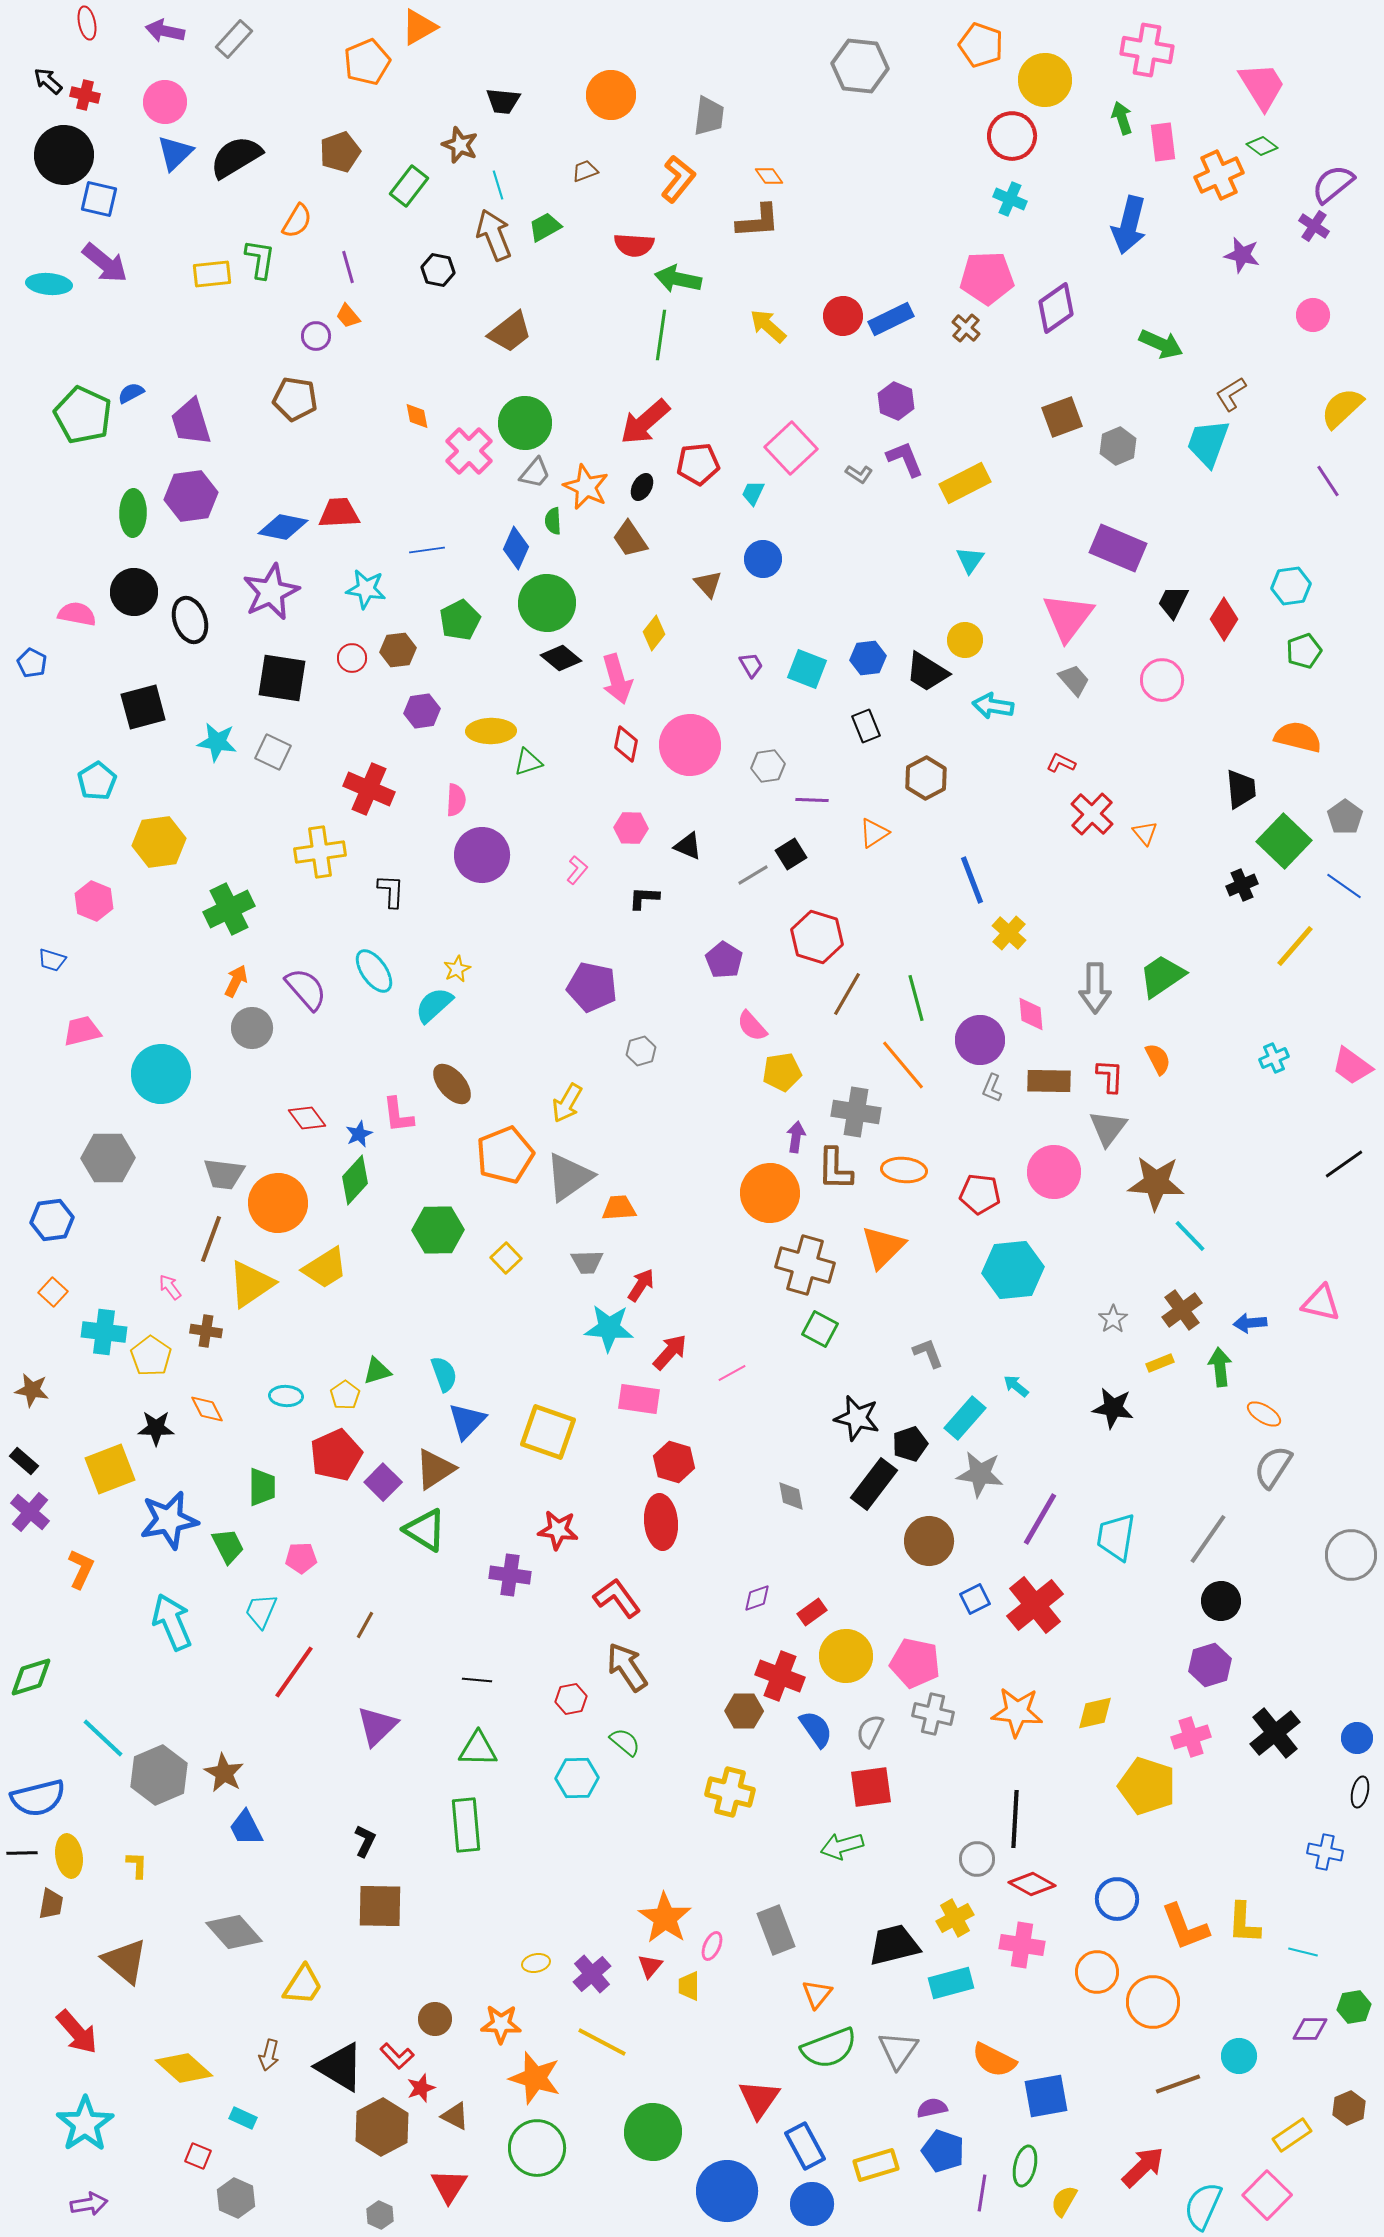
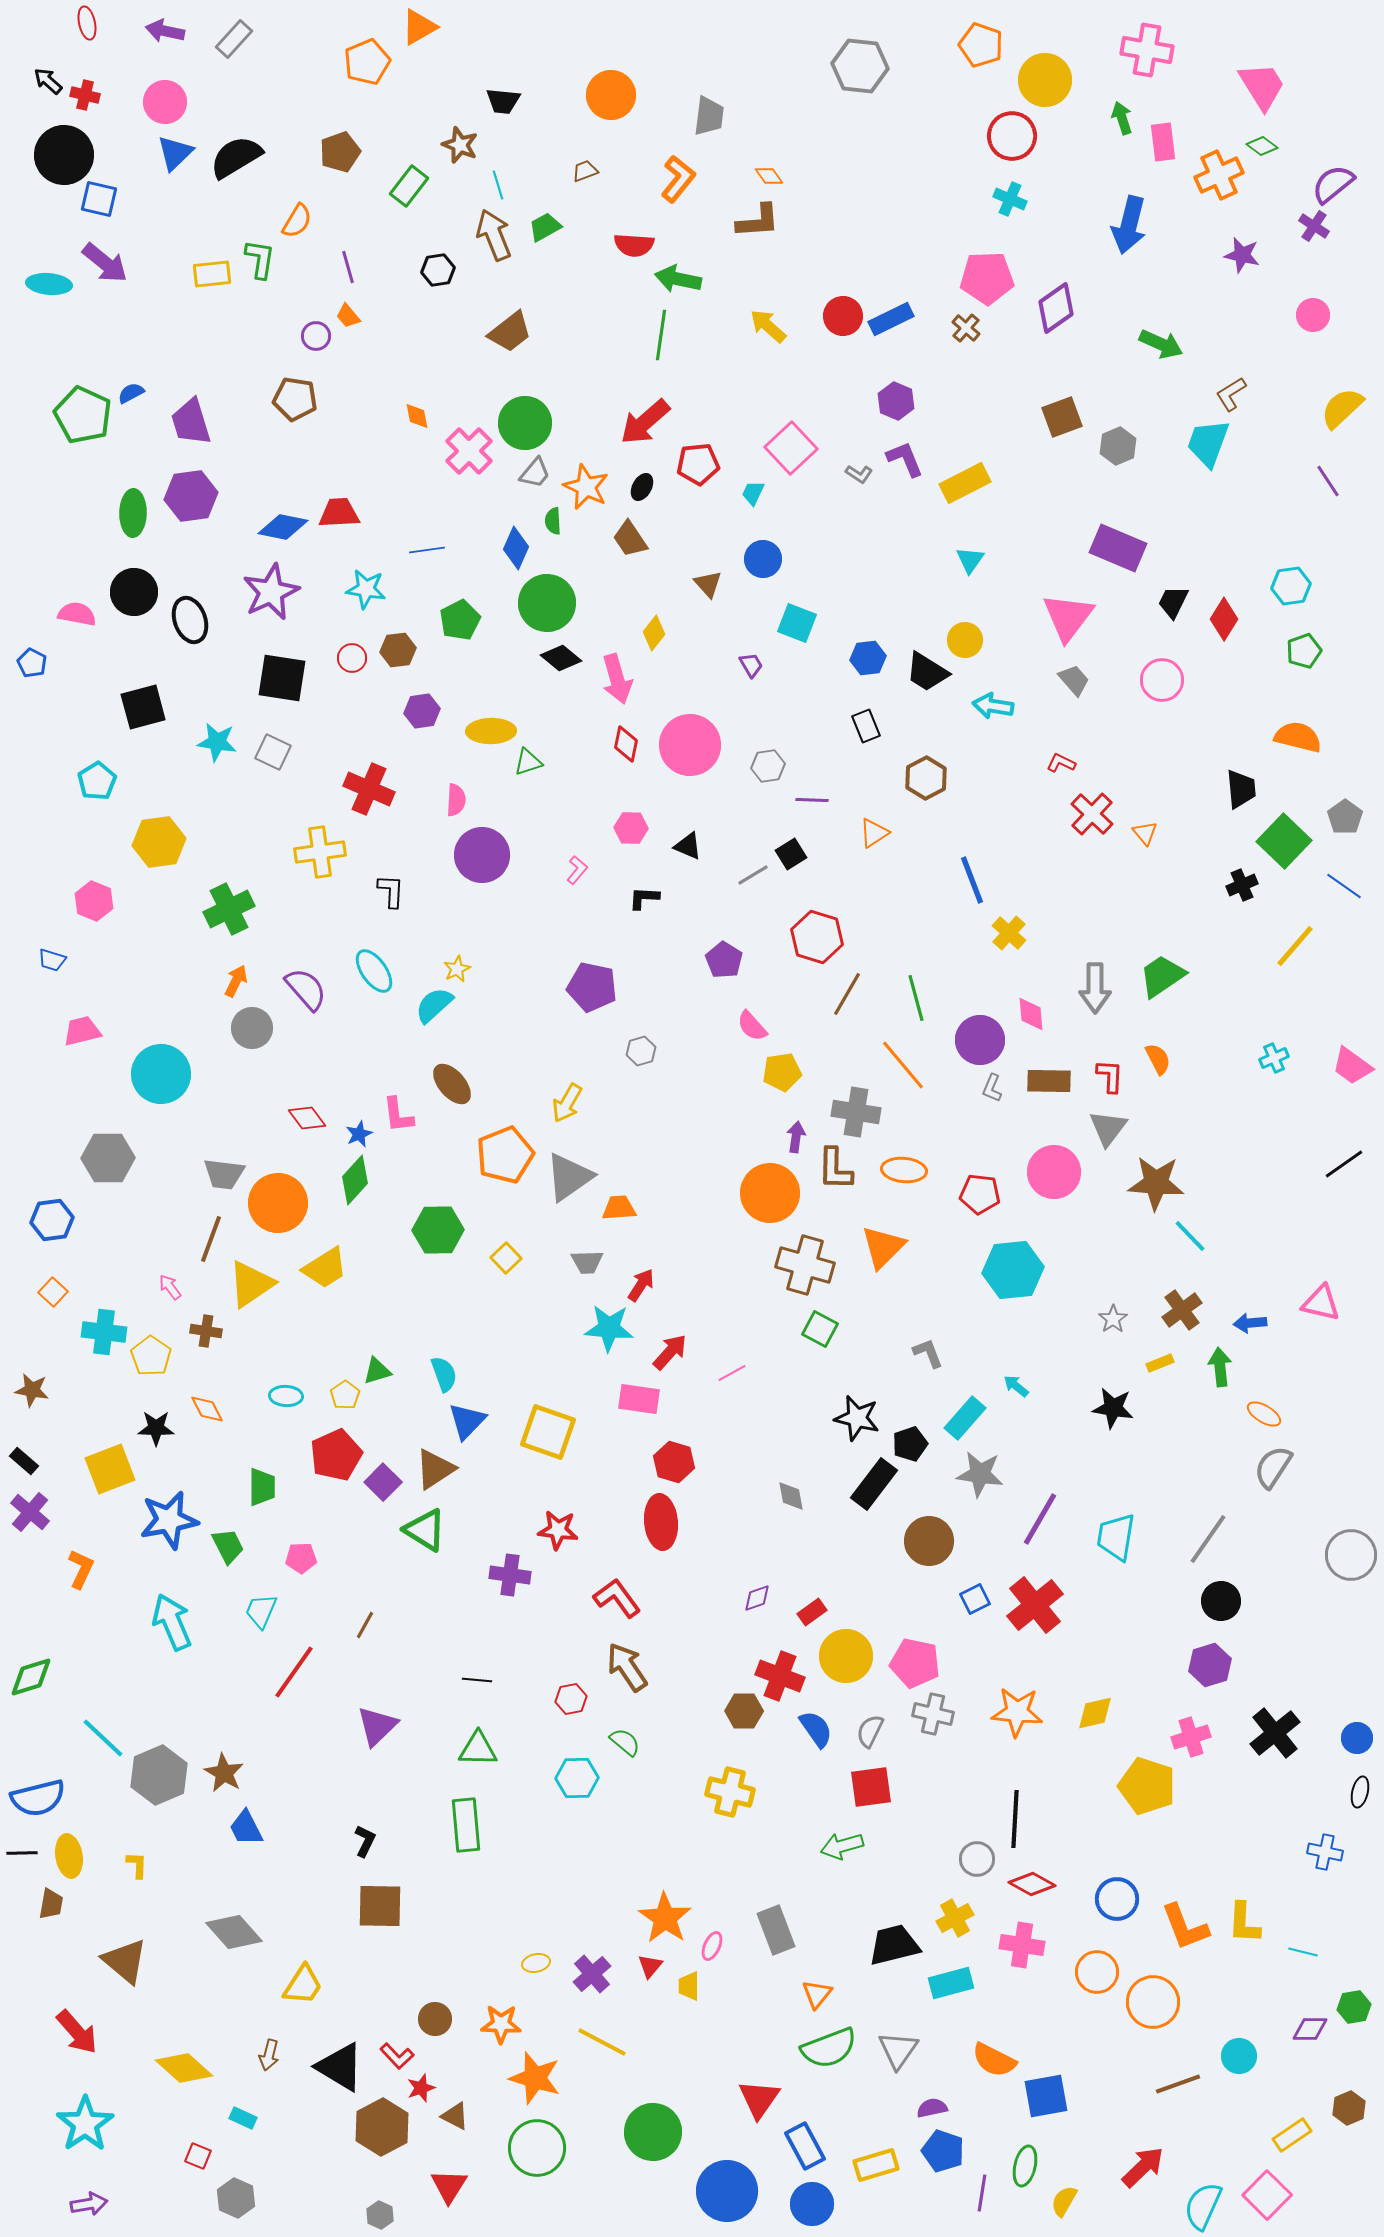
black hexagon at (438, 270): rotated 20 degrees counterclockwise
cyan square at (807, 669): moved 10 px left, 46 px up
